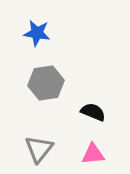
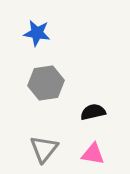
black semicircle: rotated 35 degrees counterclockwise
gray triangle: moved 5 px right
pink triangle: rotated 15 degrees clockwise
